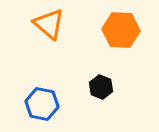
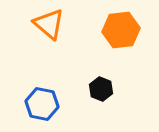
orange hexagon: rotated 9 degrees counterclockwise
black hexagon: moved 2 px down
